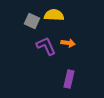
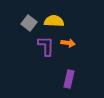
yellow semicircle: moved 6 px down
gray square: moved 3 px left, 2 px down; rotated 14 degrees clockwise
purple L-shape: rotated 25 degrees clockwise
